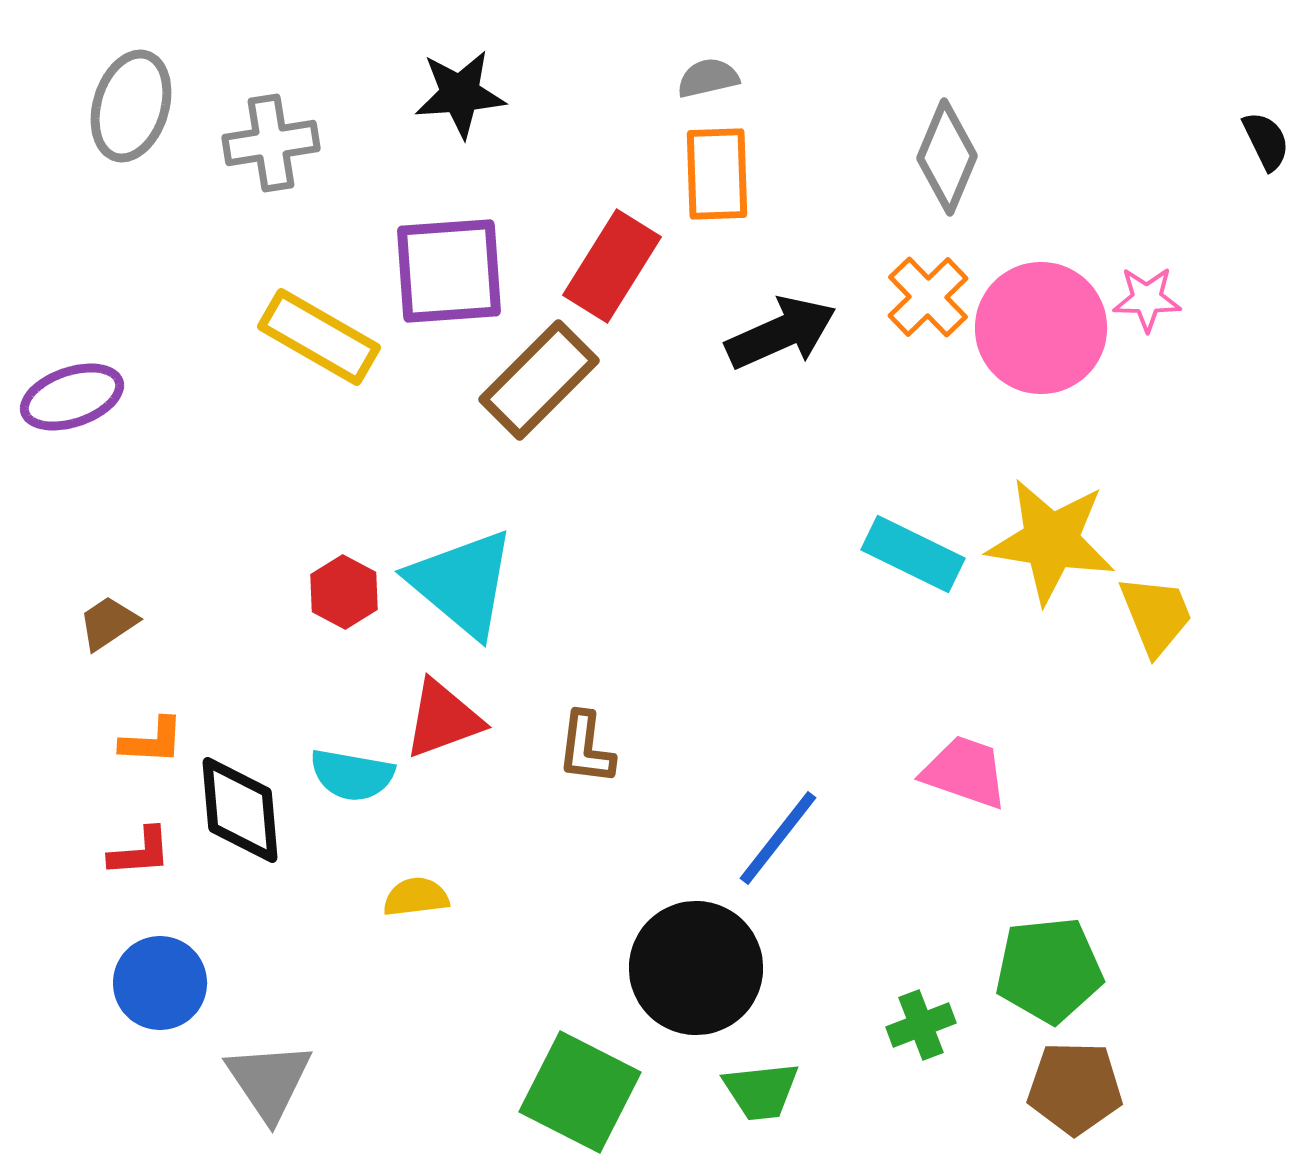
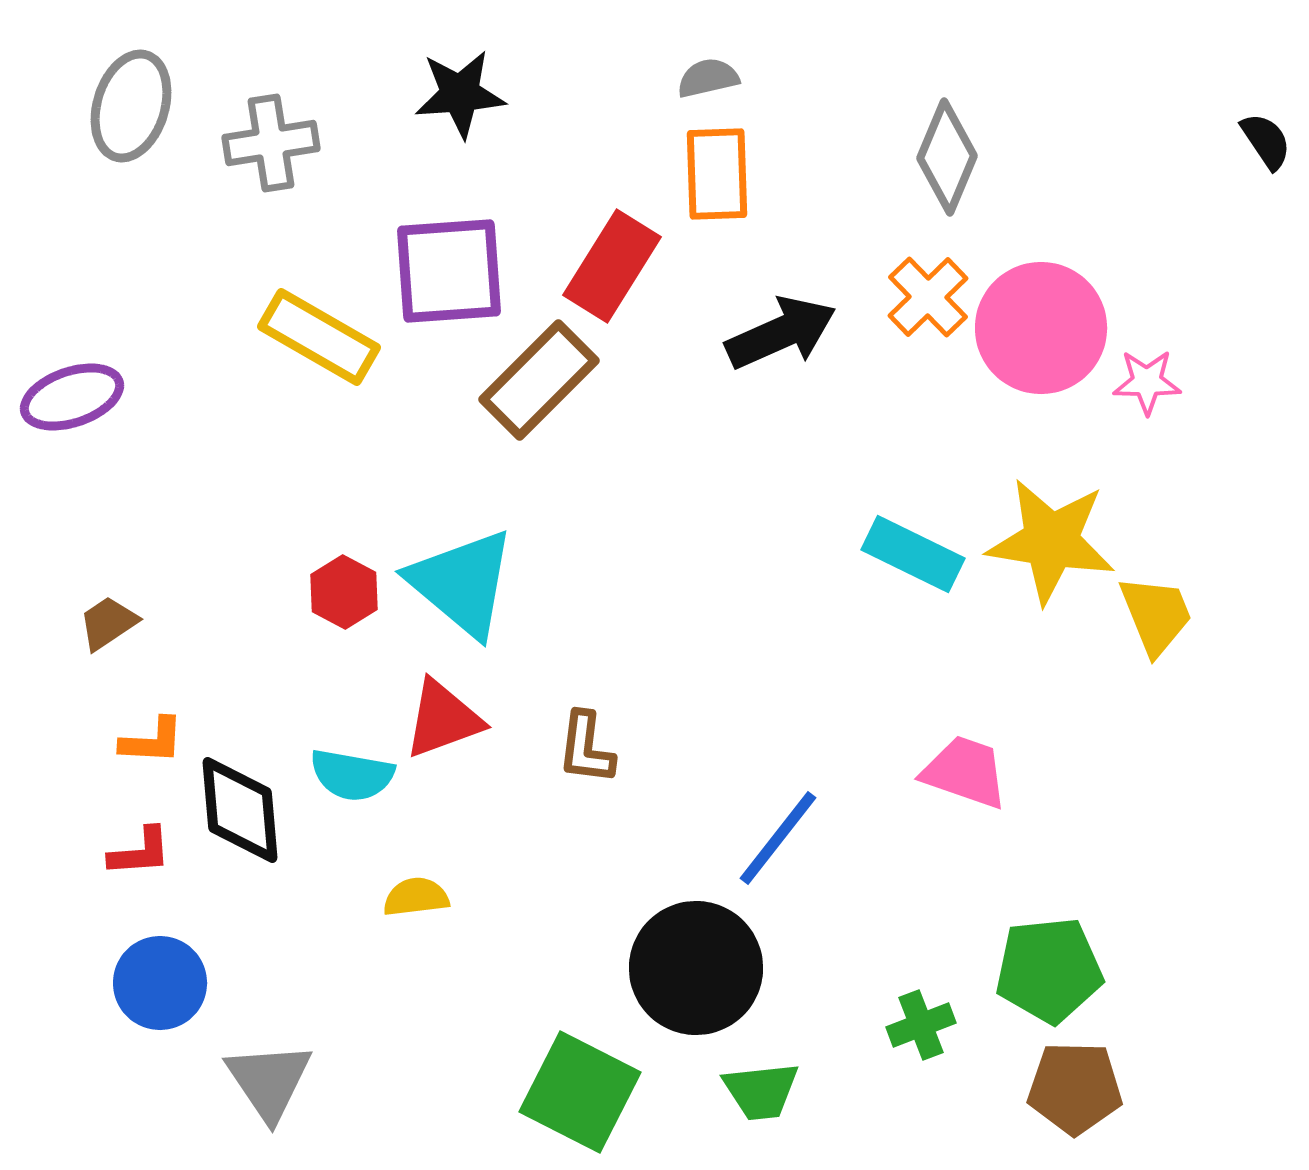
black semicircle: rotated 8 degrees counterclockwise
pink star: moved 83 px down
